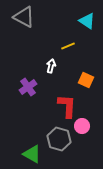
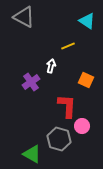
purple cross: moved 3 px right, 5 px up
